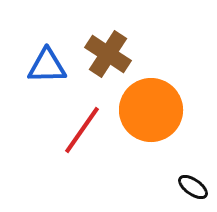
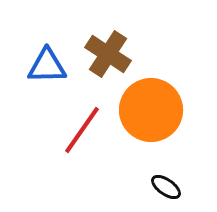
black ellipse: moved 27 px left
